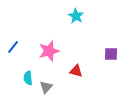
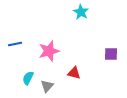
cyan star: moved 5 px right, 4 px up
blue line: moved 2 px right, 3 px up; rotated 40 degrees clockwise
red triangle: moved 2 px left, 2 px down
cyan semicircle: rotated 32 degrees clockwise
gray triangle: moved 1 px right, 1 px up
